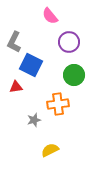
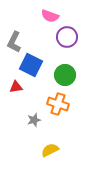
pink semicircle: rotated 30 degrees counterclockwise
purple circle: moved 2 px left, 5 px up
green circle: moved 9 px left
orange cross: rotated 25 degrees clockwise
